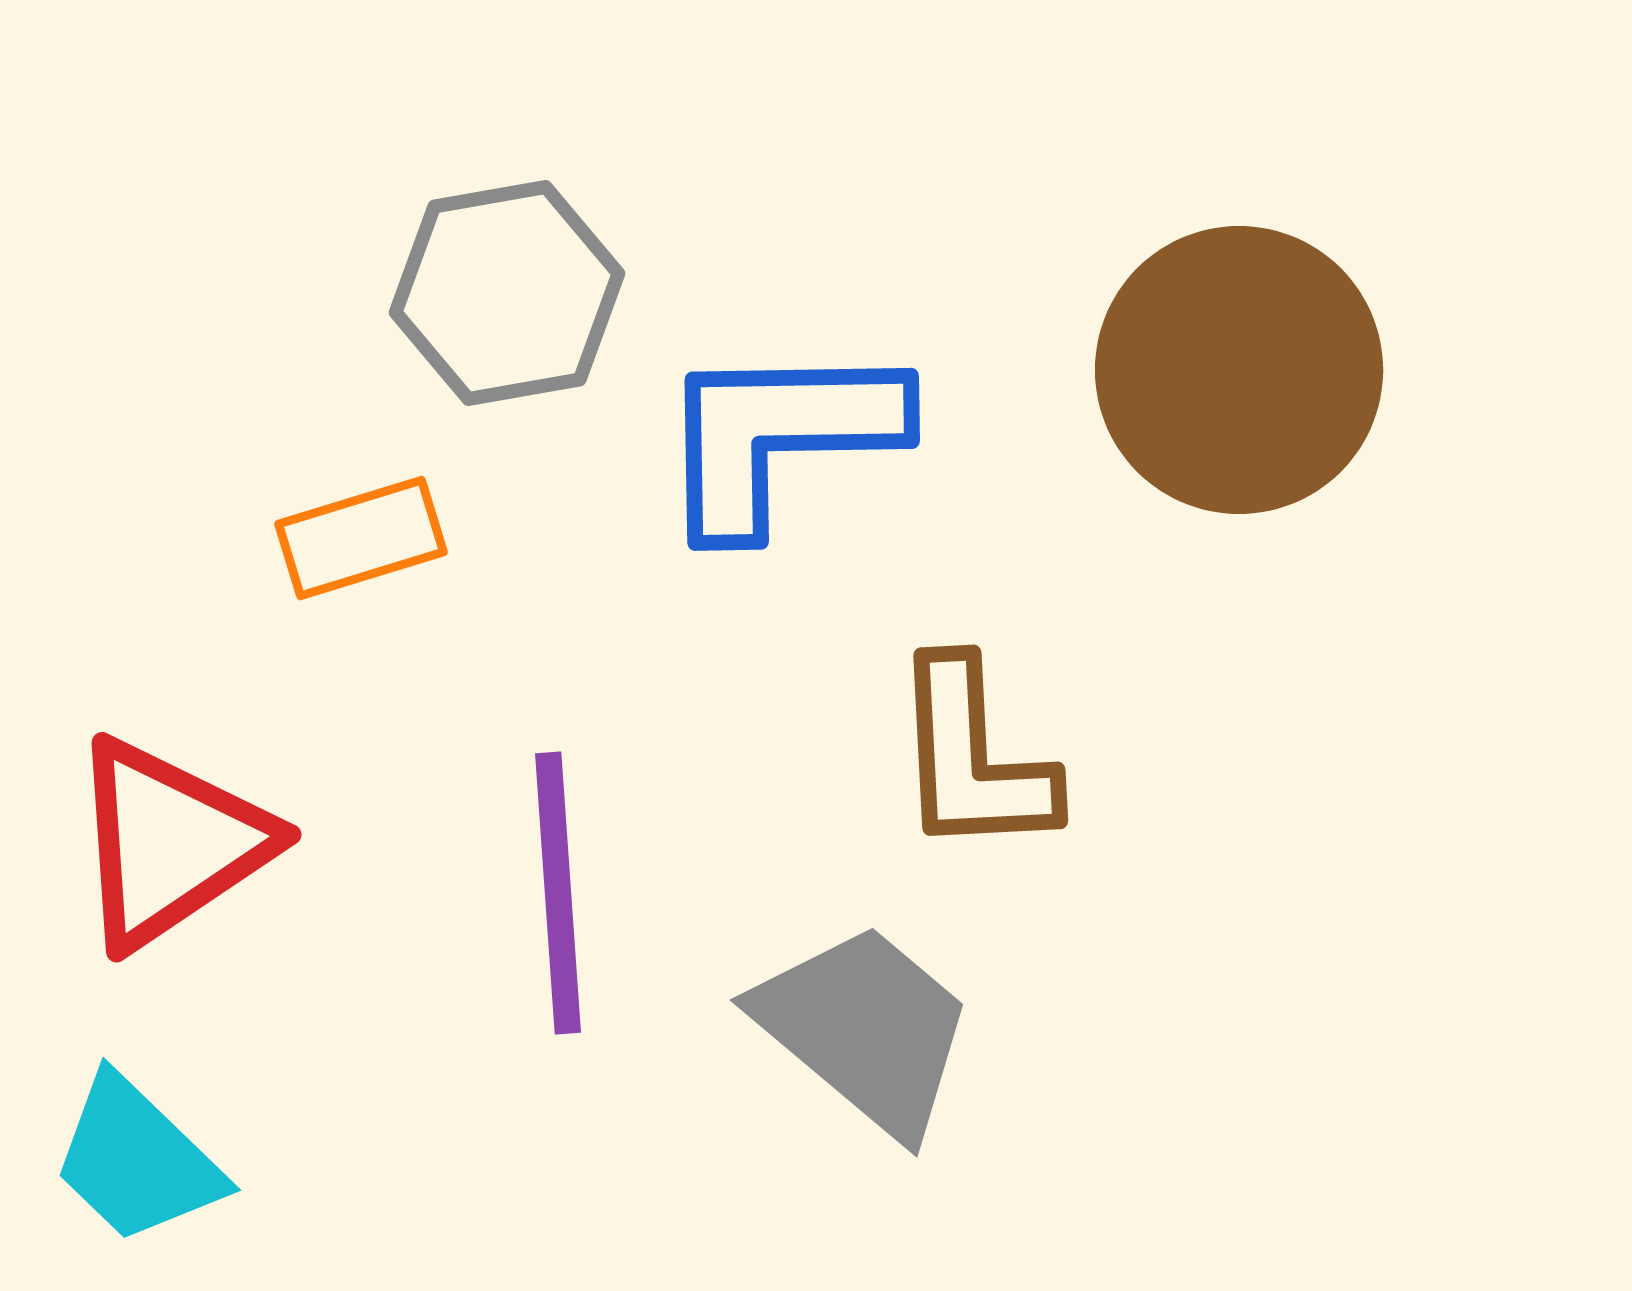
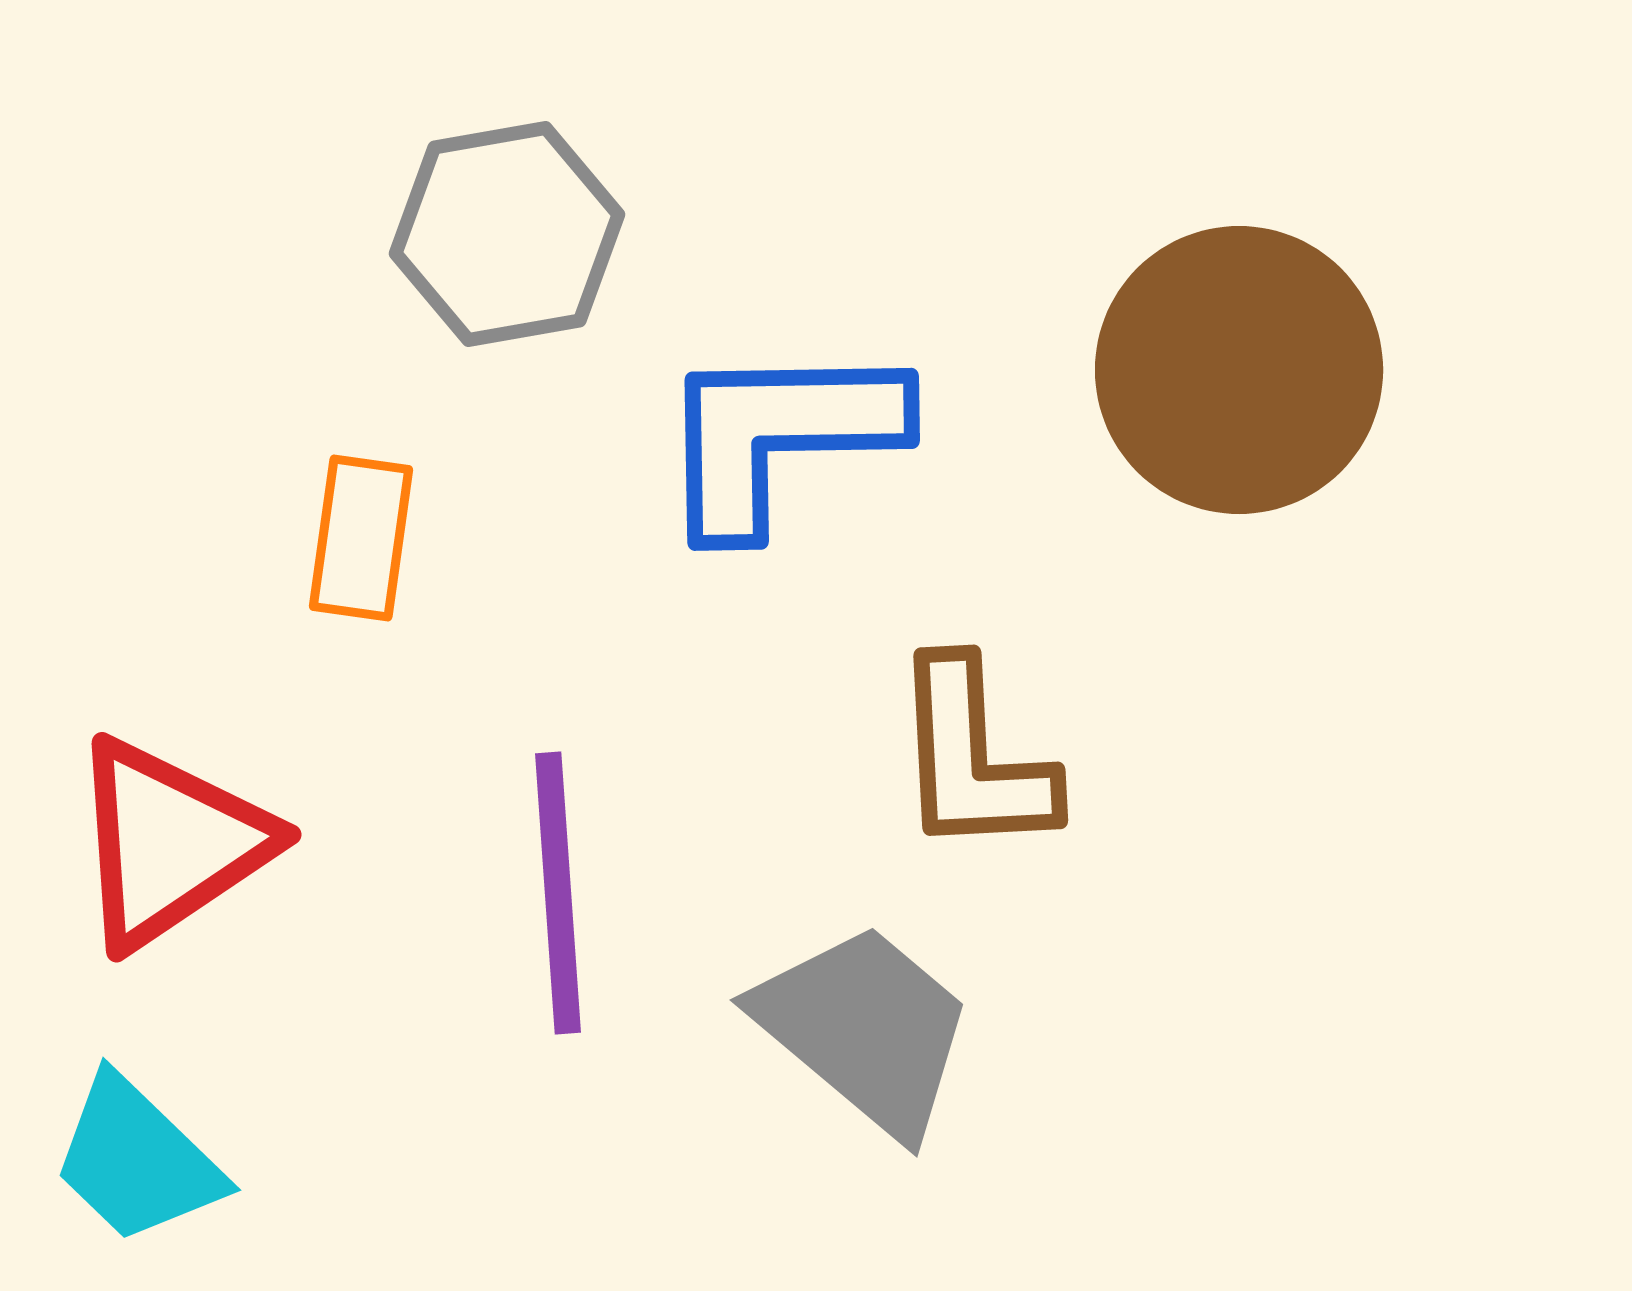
gray hexagon: moved 59 px up
orange rectangle: rotated 65 degrees counterclockwise
